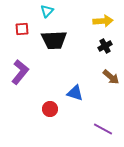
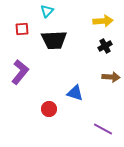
brown arrow: rotated 36 degrees counterclockwise
red circle: moved 1 px left
